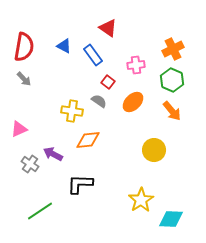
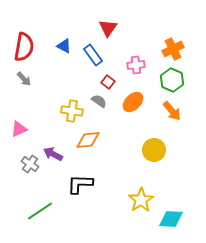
red triangle: rotated 30 degrees clockwise
